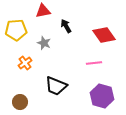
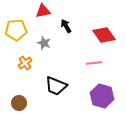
brown circle: moved 1 px left, 1 px down
